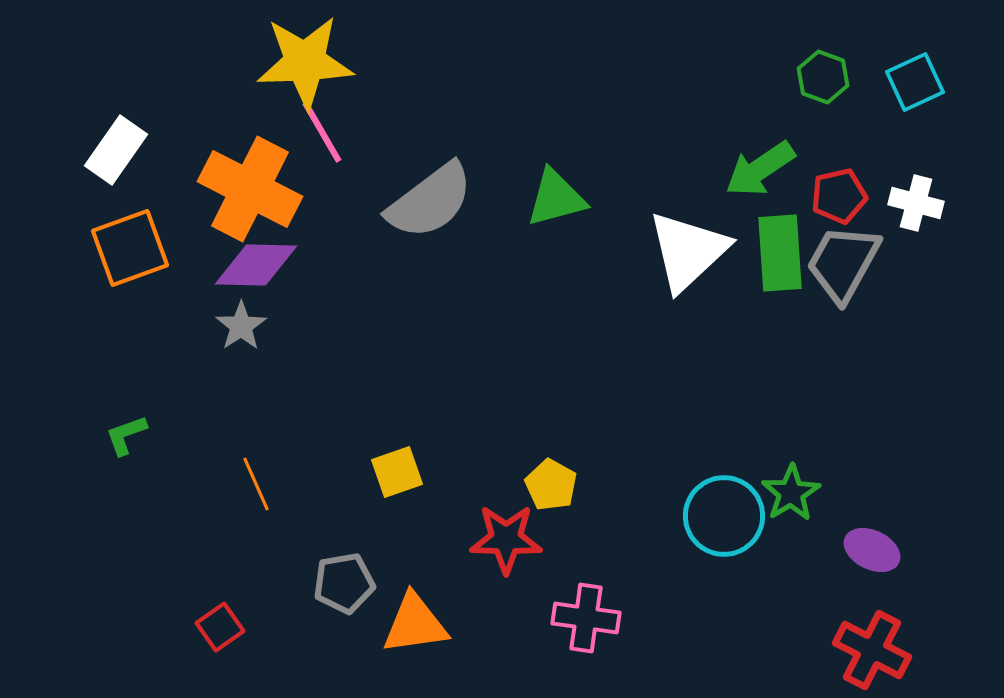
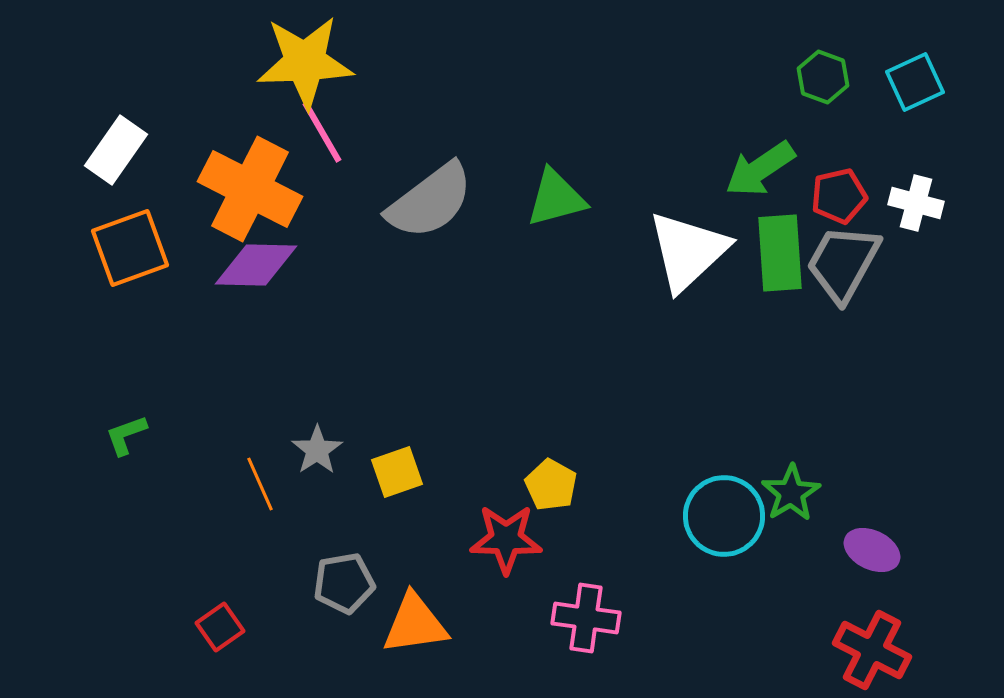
gray star: moved 76 px right, 124 px down
orange line: moved 4 px right
